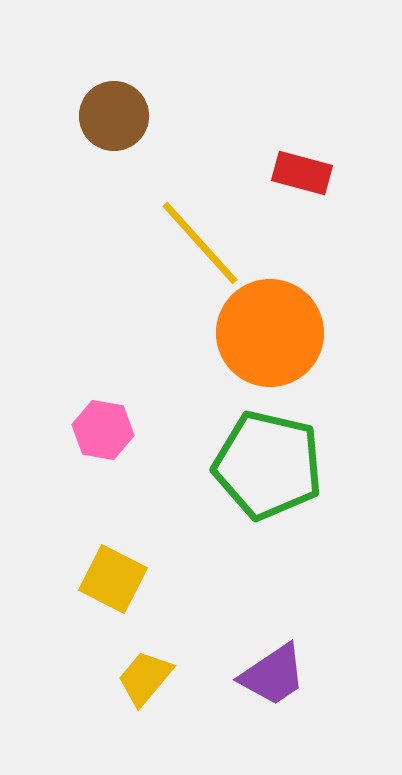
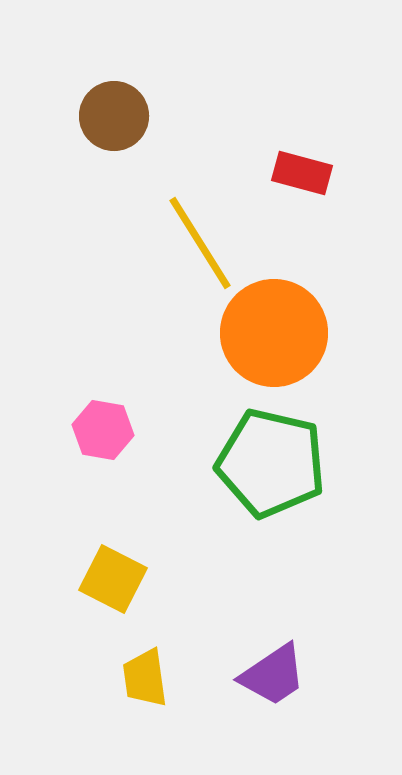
yellow line: rotated 10 degrees clockwise
orange circle: moved 4 px right
green pentagon: moved 3 px right, 2 px up
yellow trapezoid: rotated 48 degrees counterclockwise
